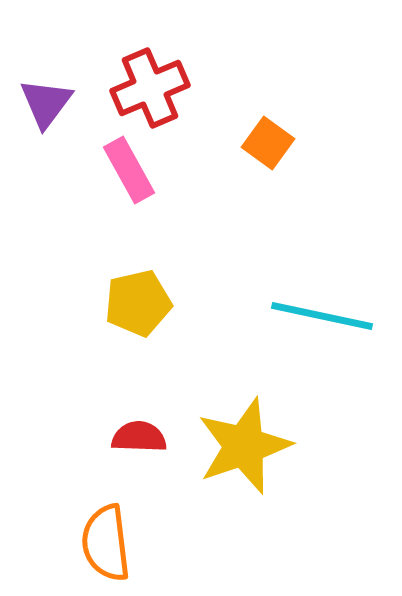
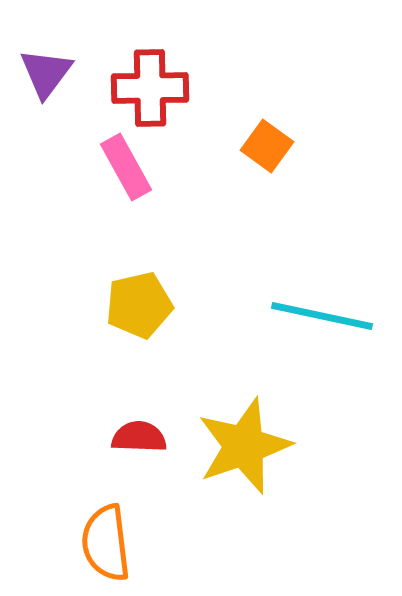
red cross: rotated 22 degrees clockwise
purple triangle: moved 30 px up
orange square: moved 1 px left, 3 px down
pink rectangle: moved 3 px left, 3 px up
yellow pentagon: moved 1 px right, 2 px down
